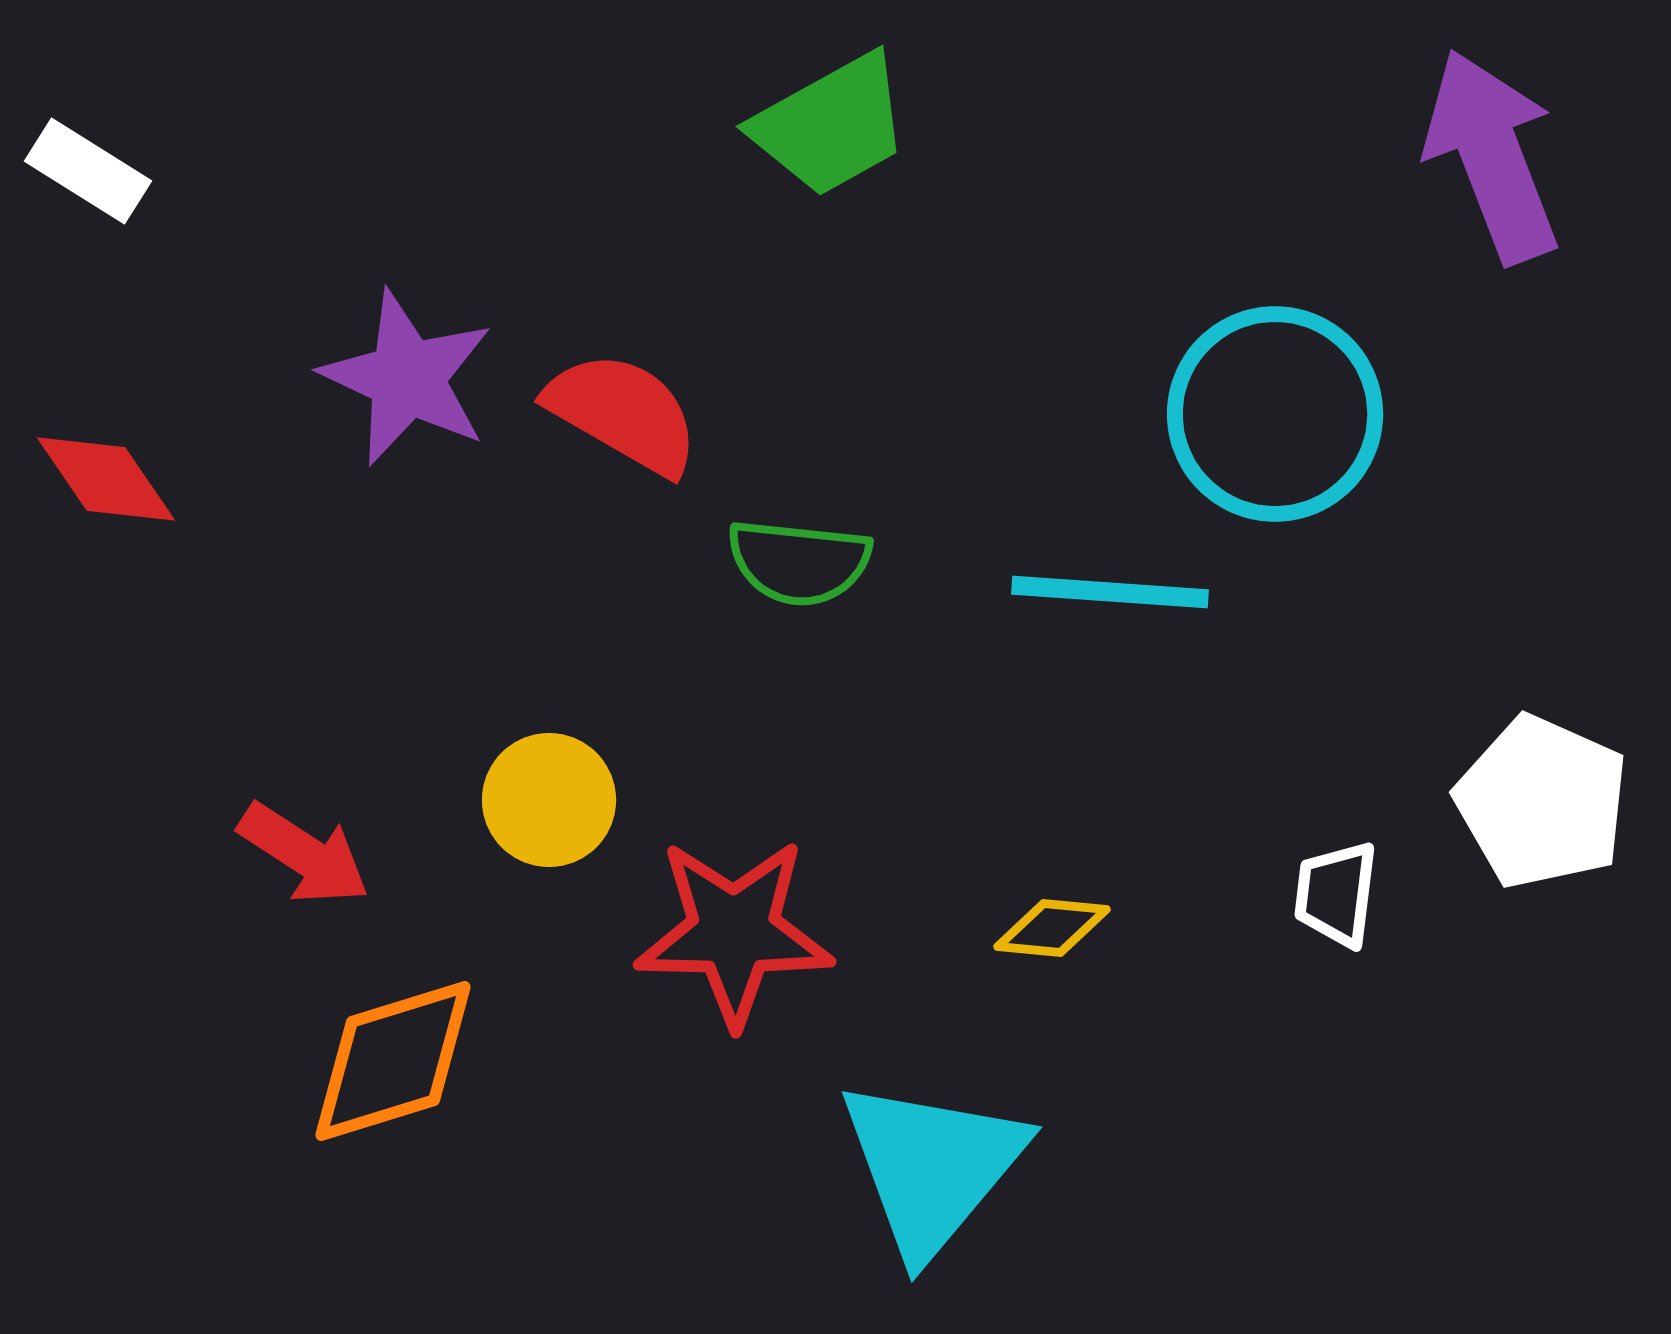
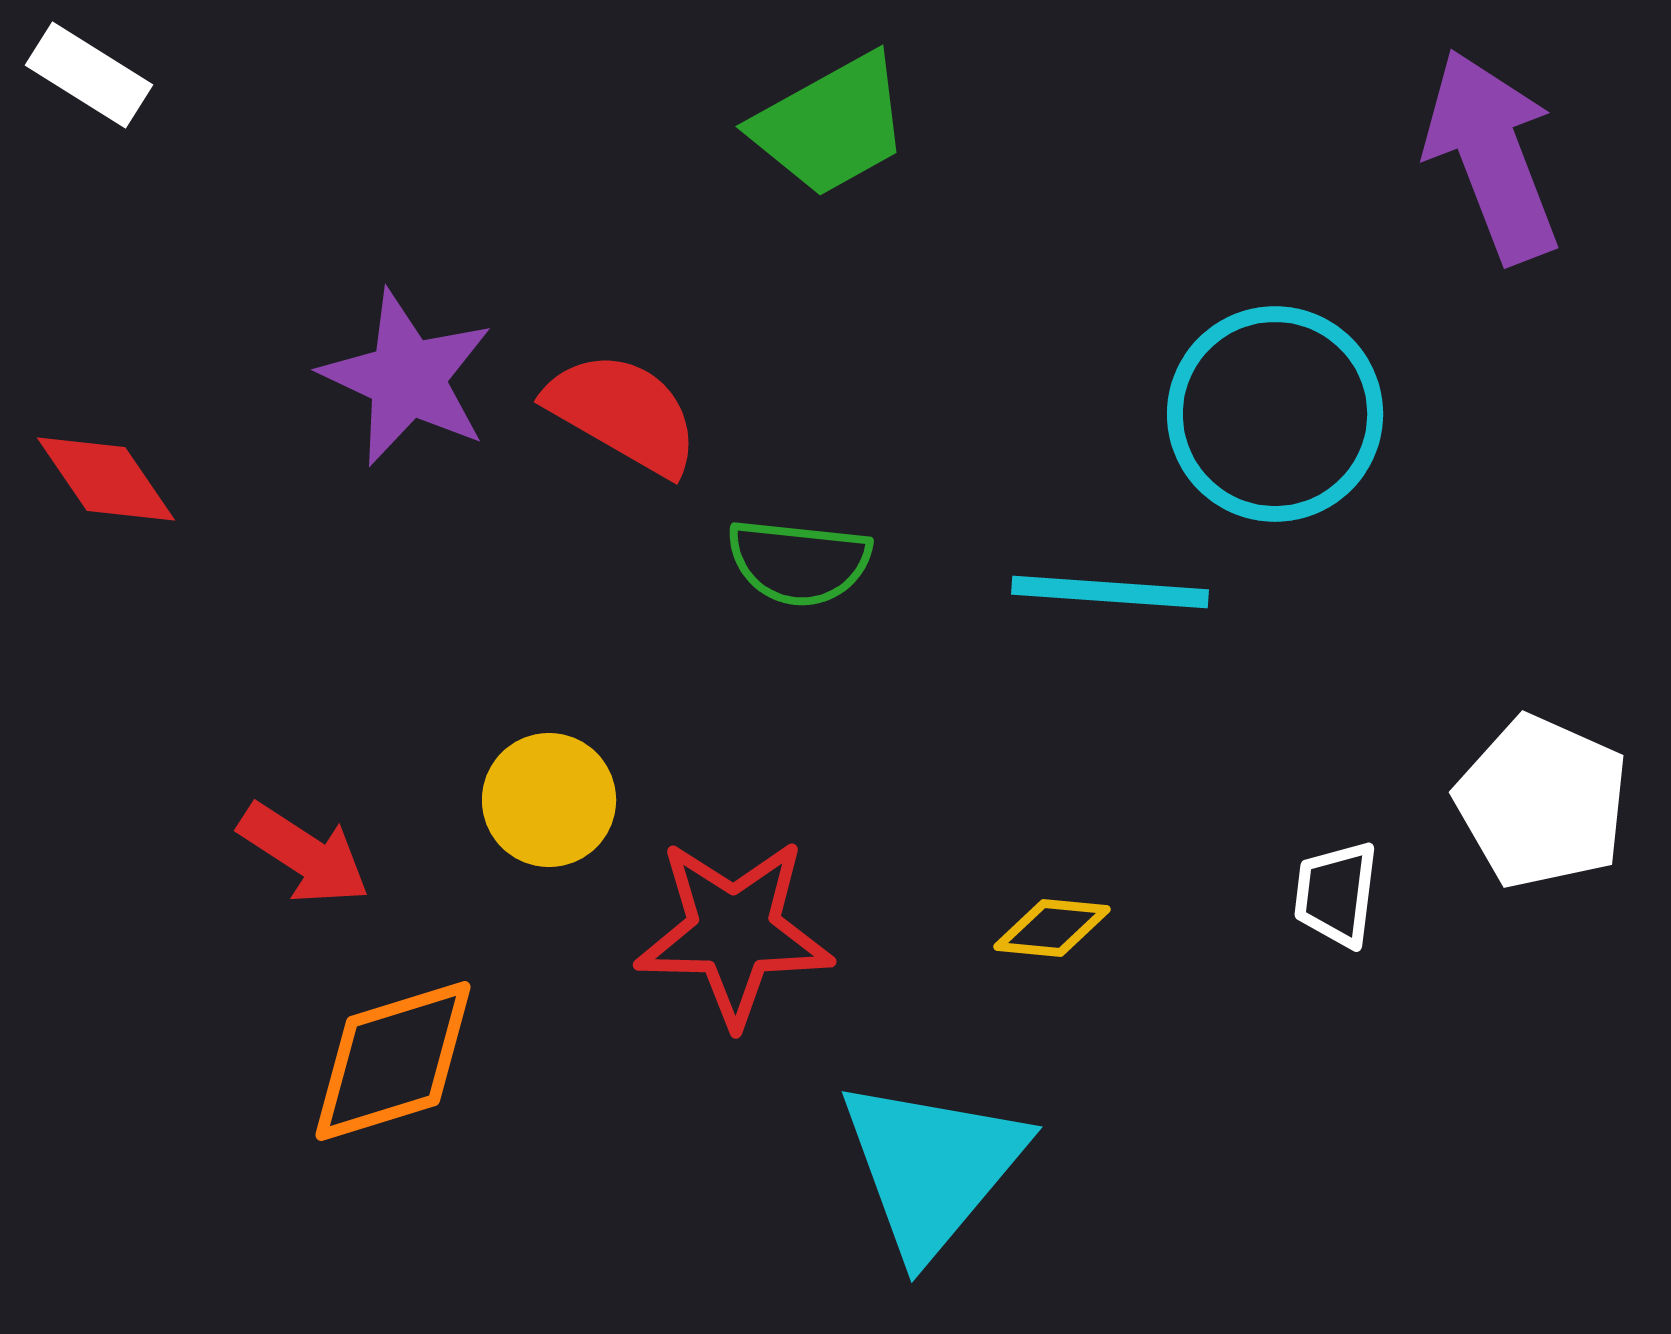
white rectangle: moved 1 px right, 96 px up
